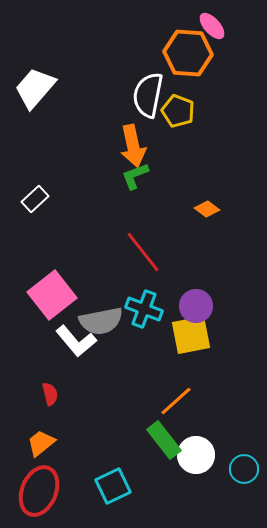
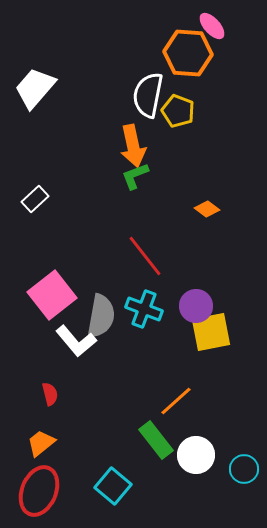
red line: moved 2 px right, 4 px down
gray semicircle: moved 5 px up; rotated 69 degrees counterclockwise
yellow square: moved 20 px right, 3 px up
green rectangle: moved 8 px left
cyan square: rotated 24 degrees counterclockwise
